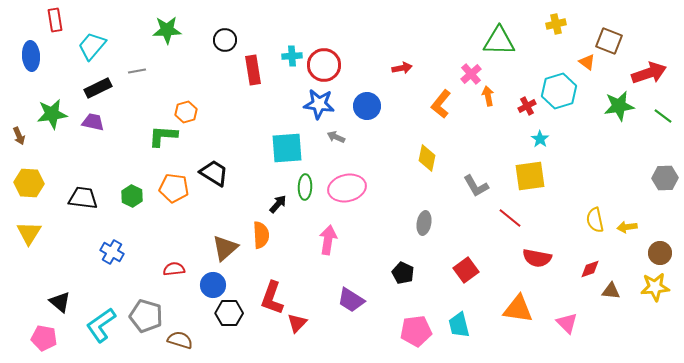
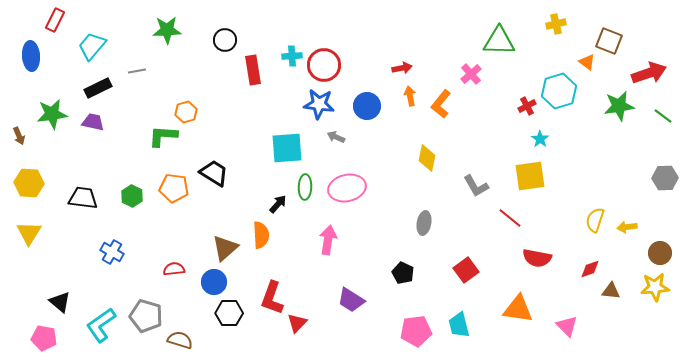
red rectangle at (55, 20): rotated 35 degrees clockwise
orange arrow at (488, 96): moved 78 px left
yellow semicircle at (595, 220): rotated 30 degrees clockwise
blue circle at (213, 285): moved 1 px right, 3 px up
pink triangle at (567, 323): moved 3 px down
